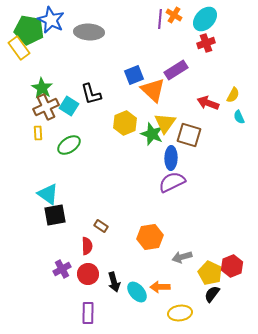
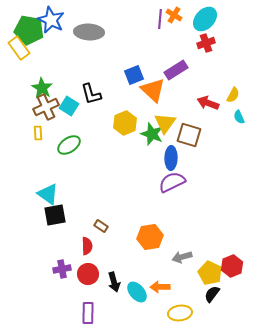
purple cross at (62, 269): rotated 18 degrees clockwise
